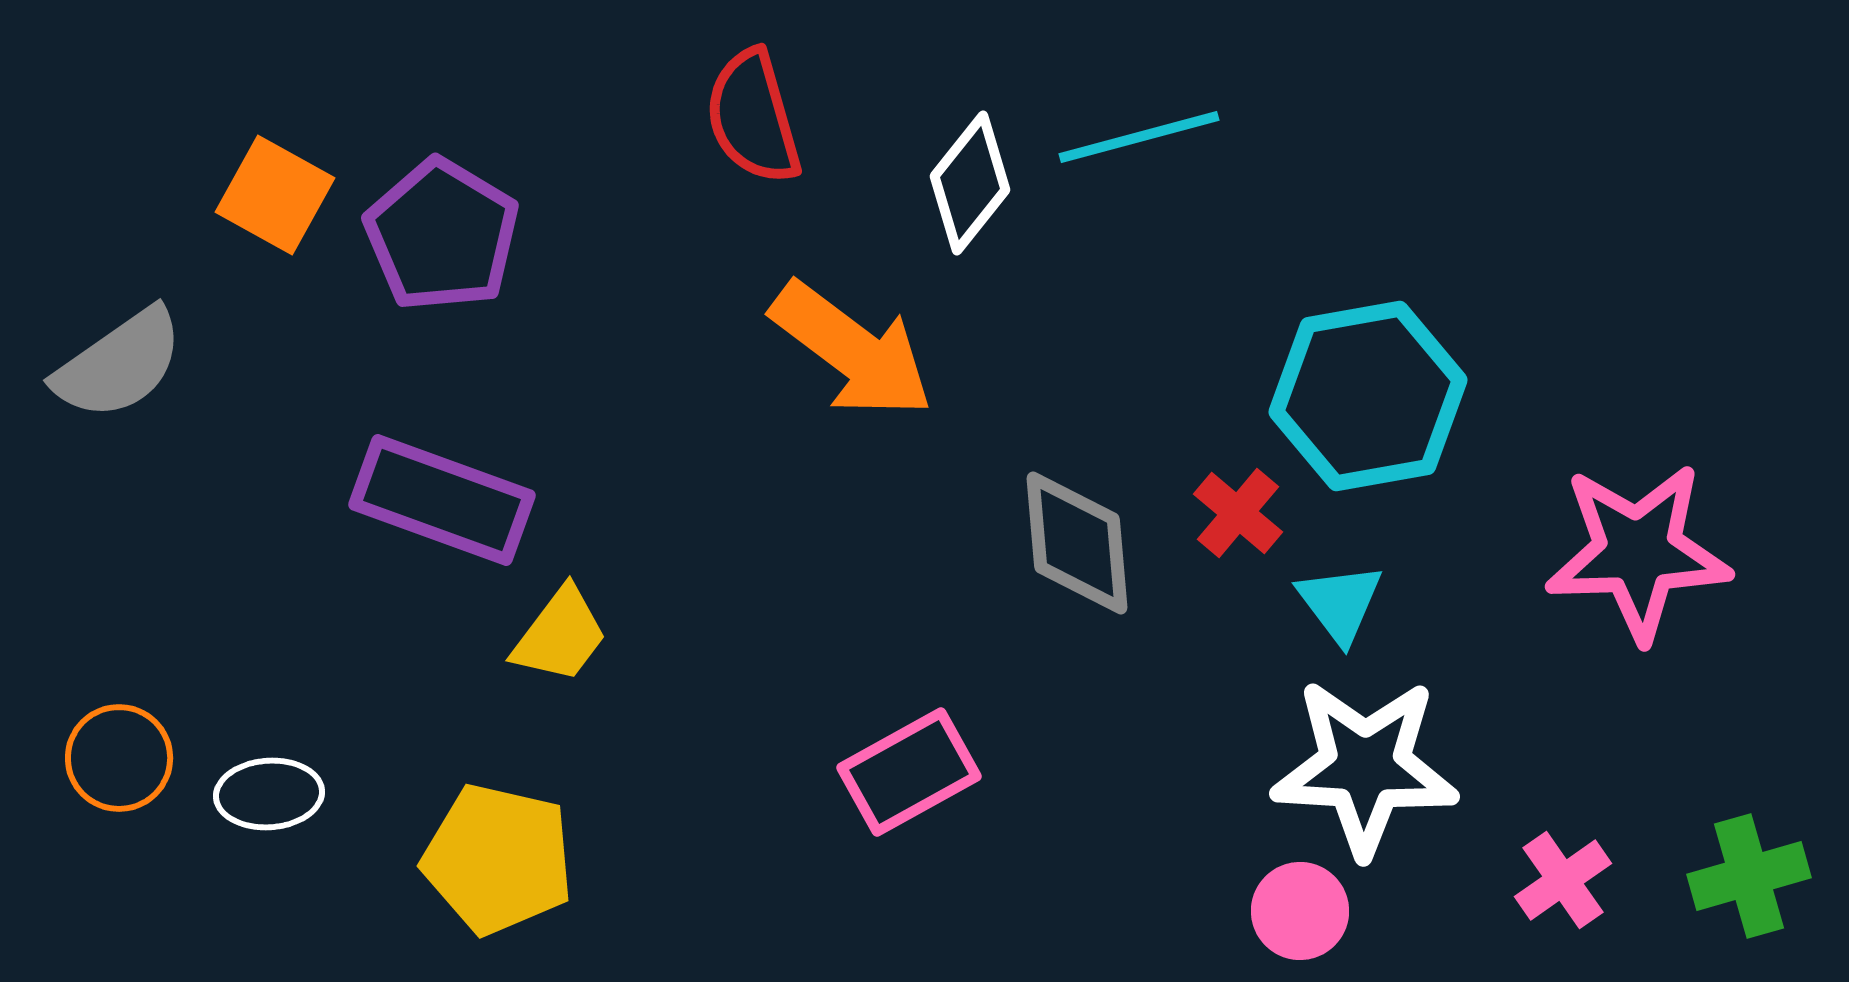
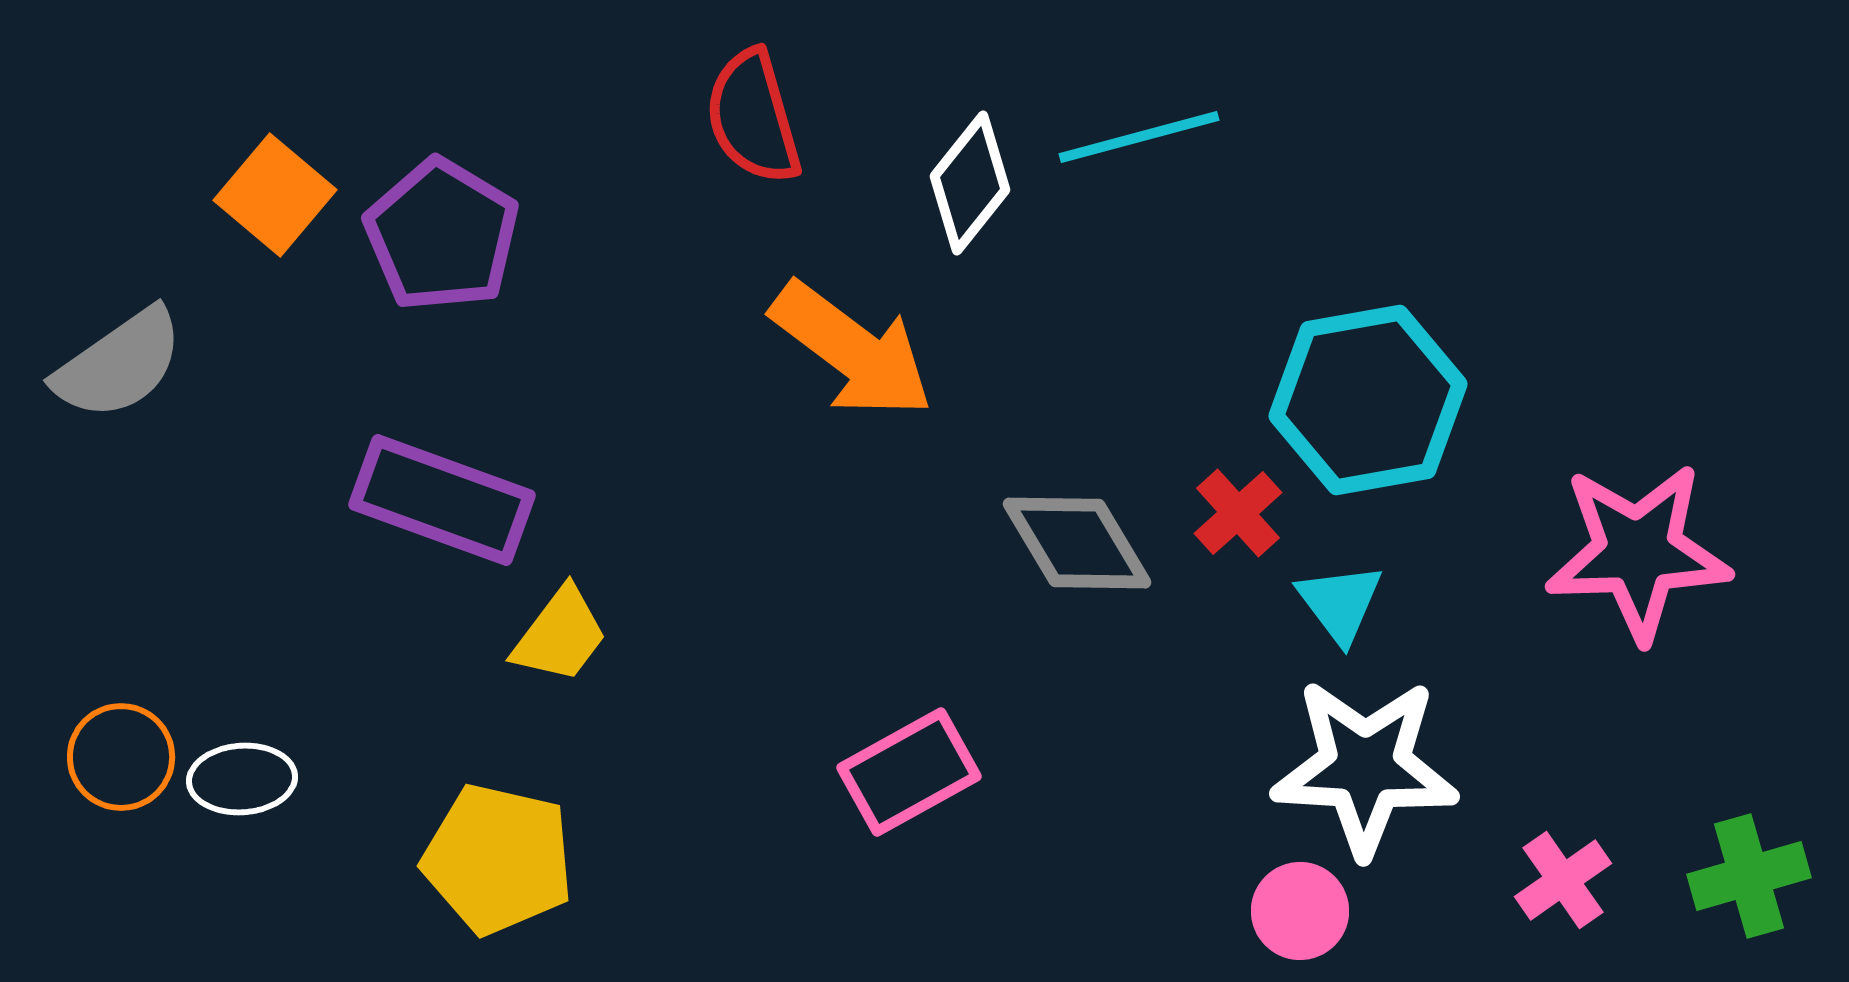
orange square: rotated 11 degrees clockwise
cyan hexagon: moved 4 px down
red cross: rotated 8 degrees clockwise
gray diamond: rotated 26 degrees counterclockwise
orange circle: moved 2 px right, 1 px up
white ellipse: moved 27 px left, 15 px up
